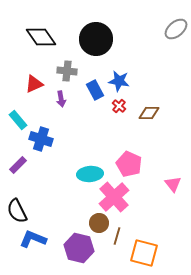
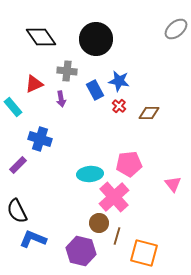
cyan rectangle: moved 5 px left, 13 px up
blue cross: moved 1 px left
pink pentagon: rotated 30 degrees counterclockwise
purple hexagon: moved 2 px right, 3 px down
